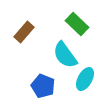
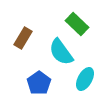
brown rectangle: moved 1 px left, 6 px down; rotated 10 degrees counterclockwise
cyan semicircle: moved 4 px left, 3 px up
blue pentagon: moved 4 px left, 3 px up; rotated 15 degrees clockwise
